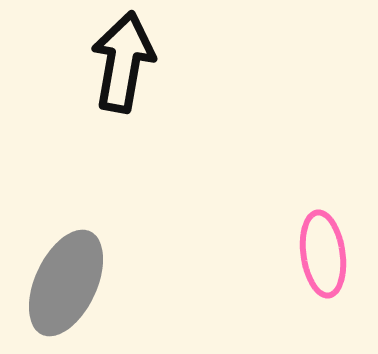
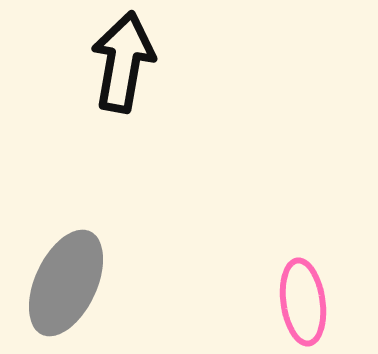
pink ellipse: moved 20 px left, 48 px down
